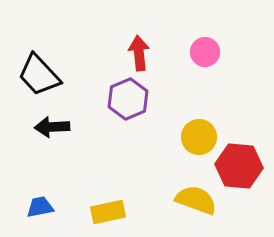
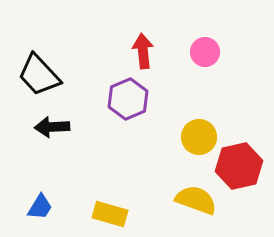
red arrow: moved 4 px right, 2 px up
red hexagon: rotated 18 degrees counterclockwise
blue trapezoid: rotated 132 degrees clockwise
yellow rectangle: moved 2 px right, 2 px down; rotated 28 degrees clockwise
